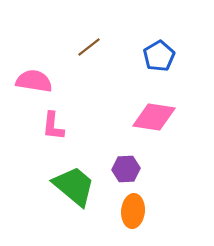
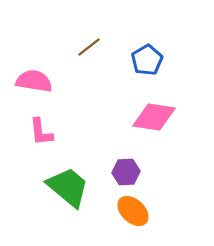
blue pentagon: moved 12 px left, 4 px down
pink L-shape: moved 12 px left, 6 px down; rotated 12 degrees counterclockwise
purple hexagon: moved 3 px down
green trapezoid: moved 6 px left, 1 px down
orange ellipse: rotated 52 degrees counterclockwise
